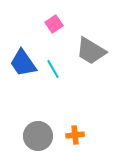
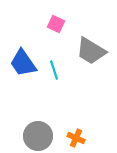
pink square: moved 2 px right; rotated 30 degrees counterclockwise
cyan line: moved 1 px right, 1 px down; rotated 12 degrees clockwise
orange cross: moved 1 px right, 3 px down; rotated 30 degrees clockwise
